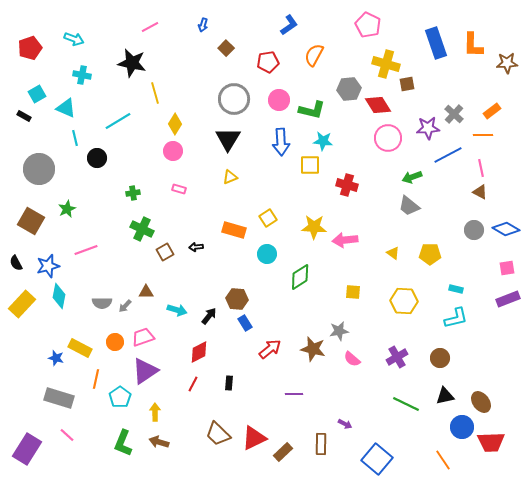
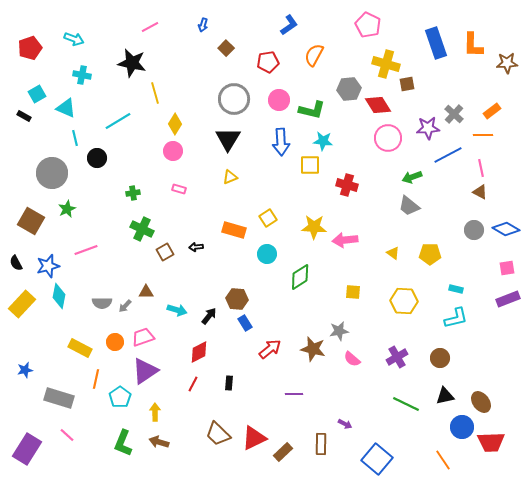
gray circle at (39, 169): moved 13 px right, 4 px down
blue star at (56, 358): moved 31 px left, 12 px down; rotated 28 degrees counterclockwise
